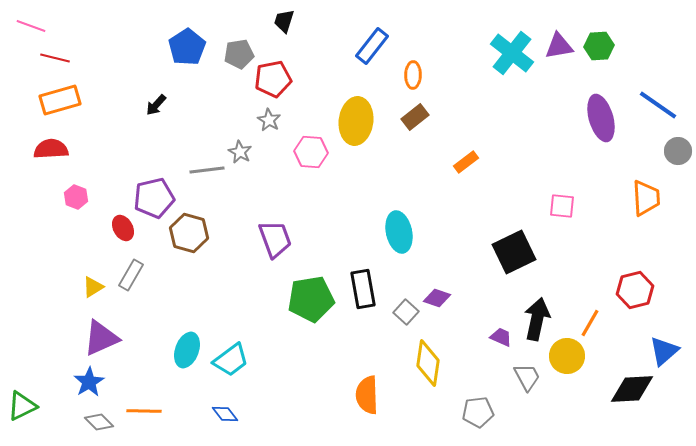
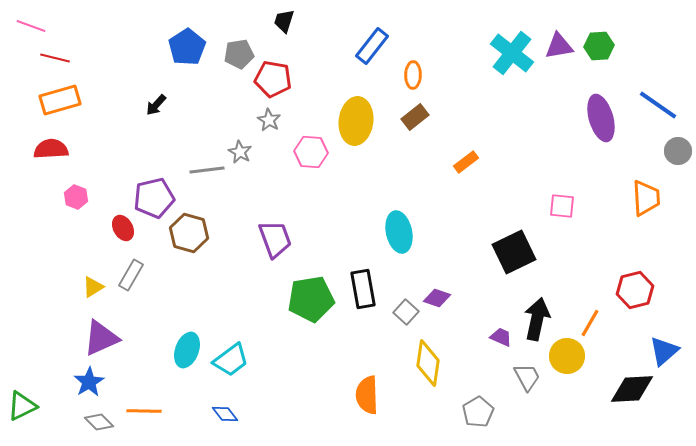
red pentagon at (273, 79): rotated 21 degrees clockwise
gray pentagon at (478, 412): rotated 24 degrees counterclockwise
